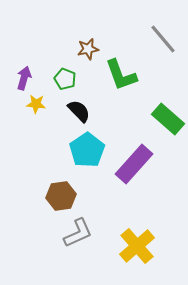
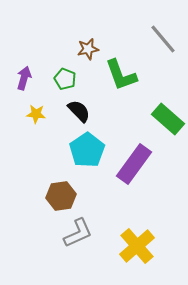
yellow star: moved 10 px down
purple rectangle: rotated 6 degrees counterclockwise
